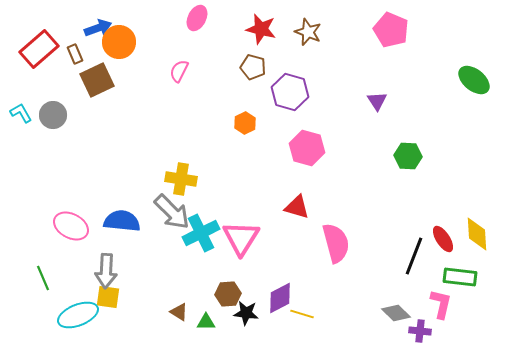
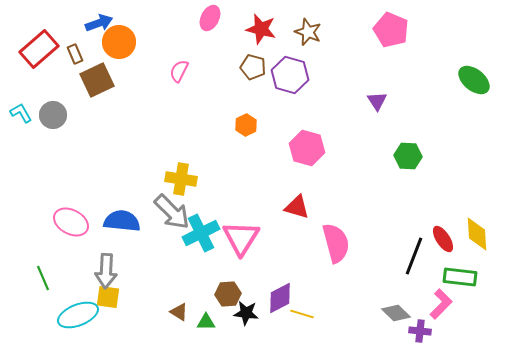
pink ellipse at (197, 18): moved 13 px right
blue arrow at (98, 28): moved 1 px right, 5 px up
purple hexagon at (290, 92): moved 17 px up
orange hexagon at (245, 123): moved 1 px right, 2 px down
pink ellipse at (71, 226): moved 4 px up
pink L-shape at (441, 304): rotated 32 degrees clockwise
